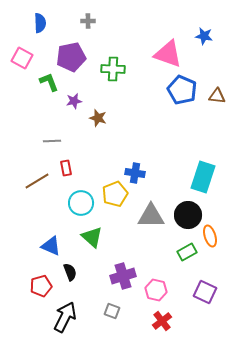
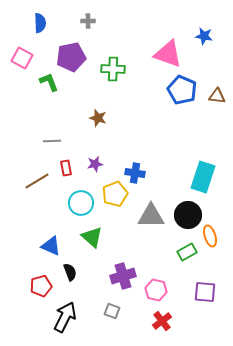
purple star: moved 21 px right, 63 px down
purple square: rotated 20 degrees counterclockwise
